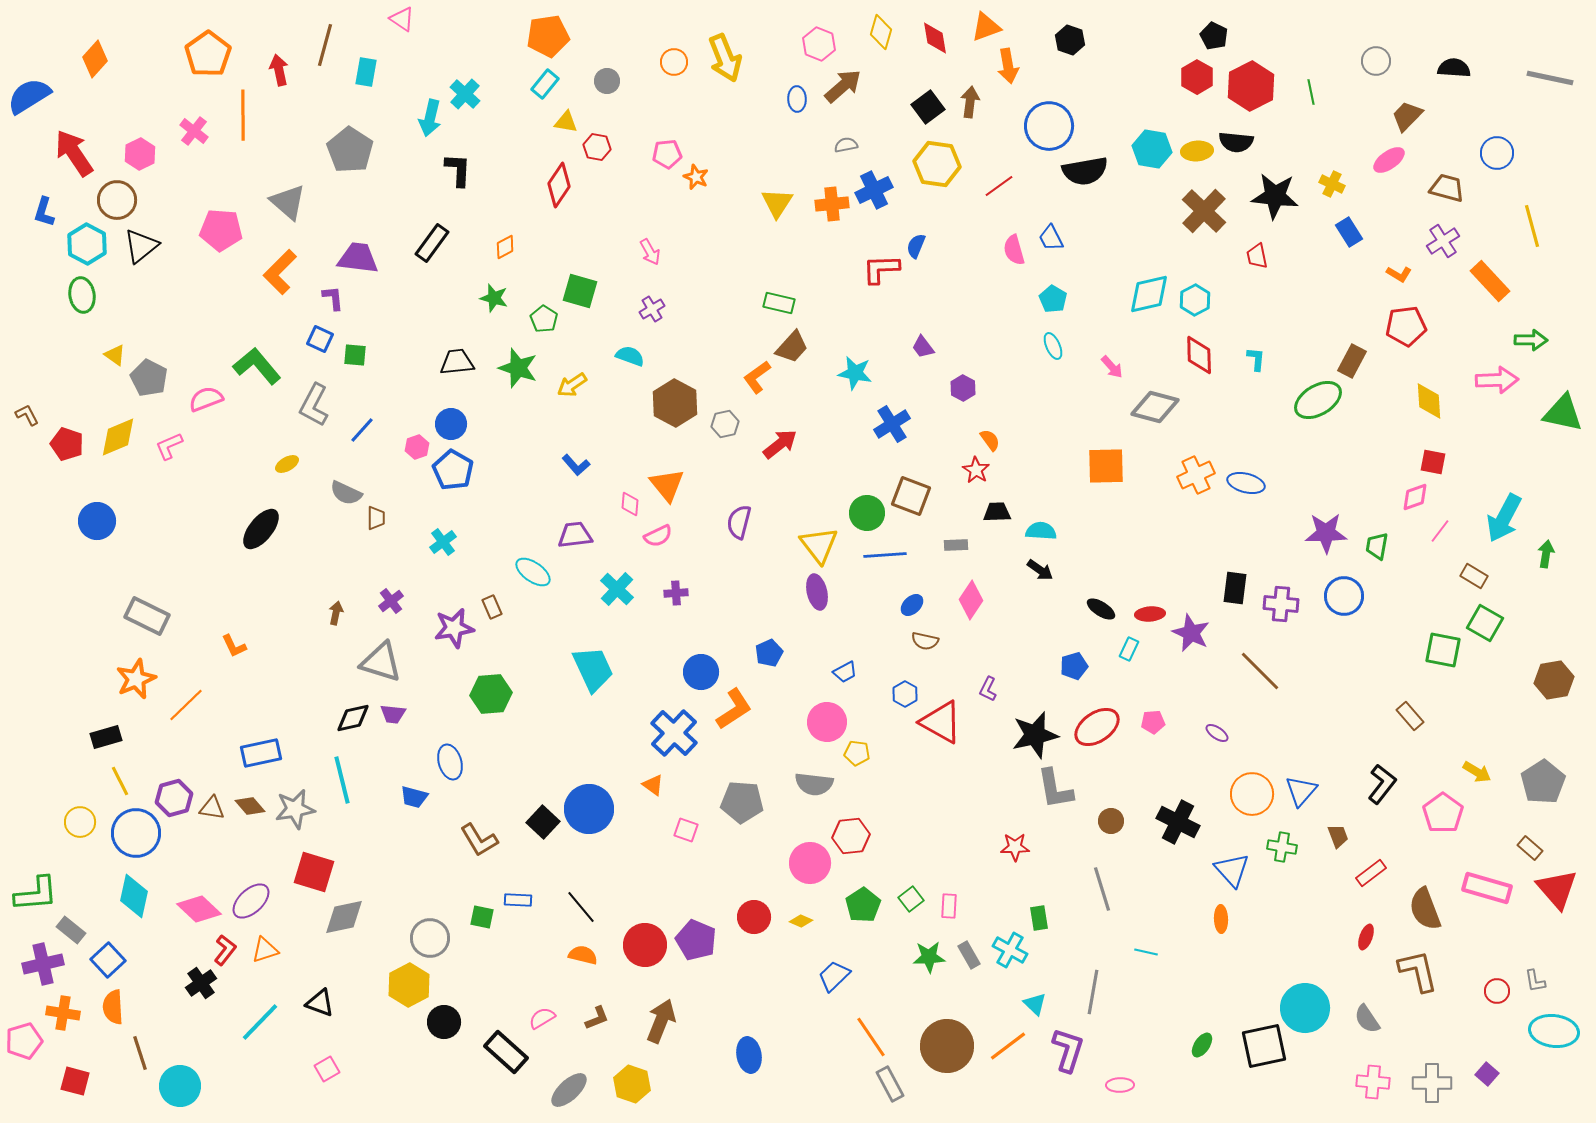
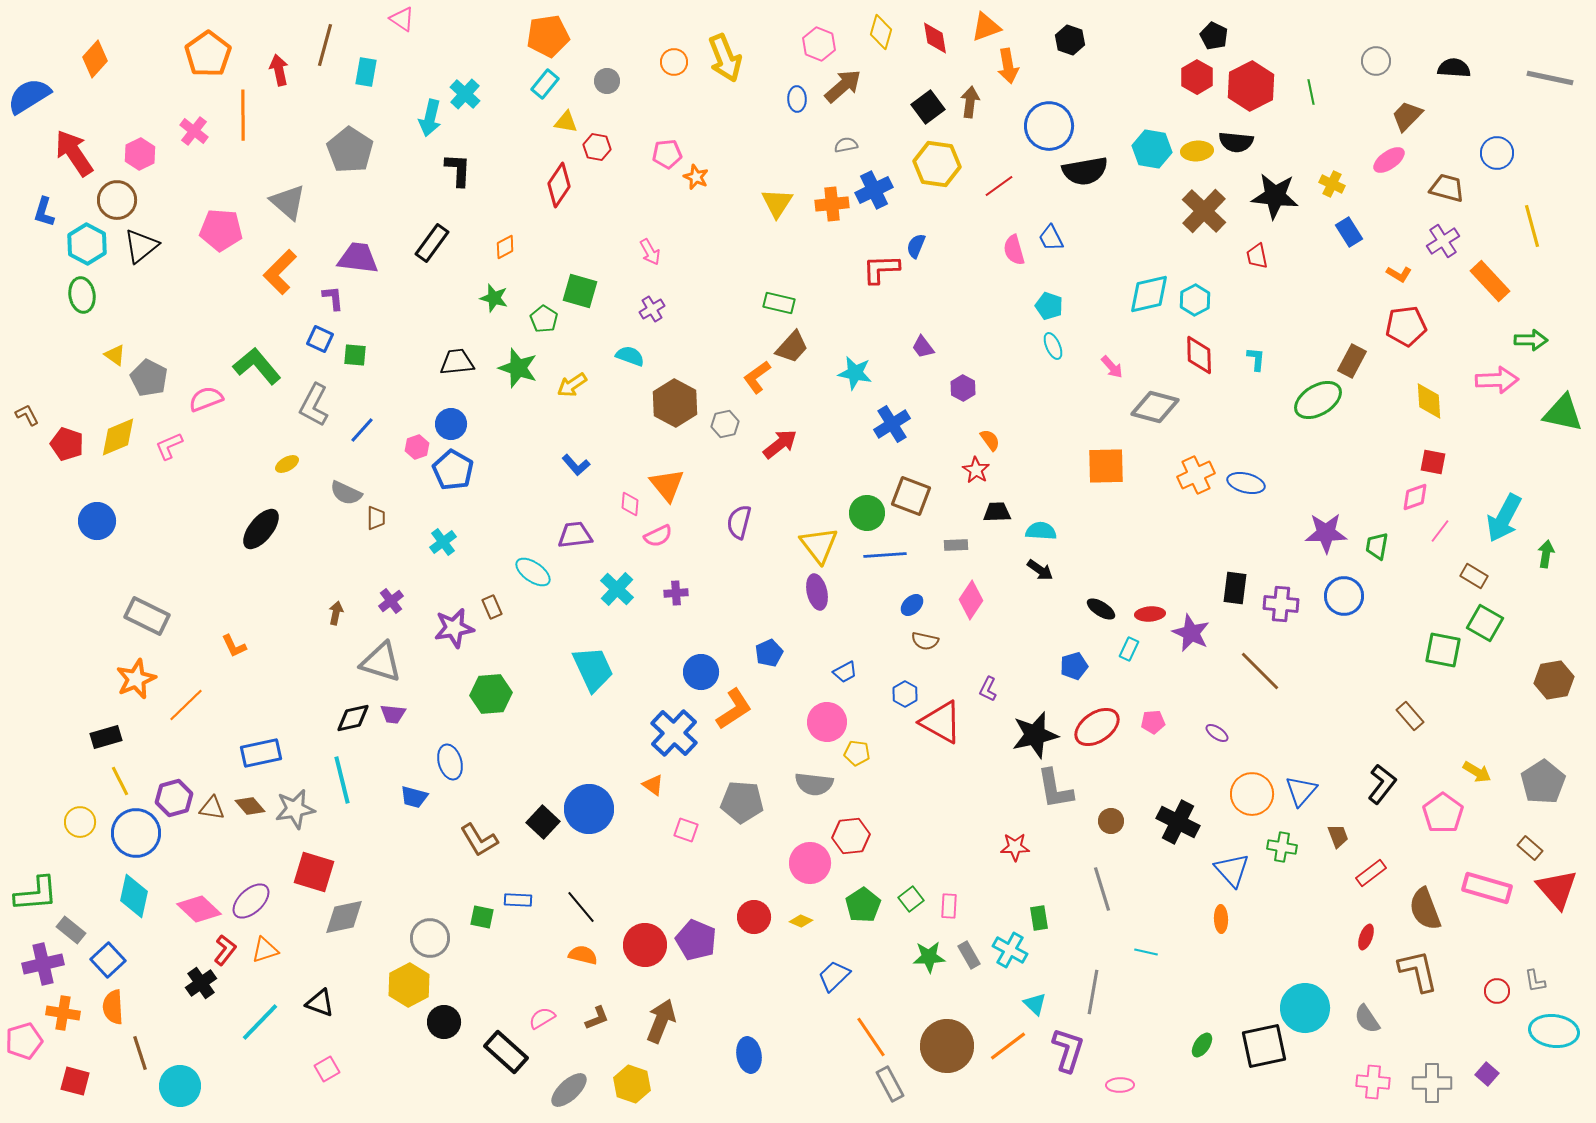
cyan pentagon at (1053, 299): moved 4 px left, 7 px down; rotated 12 degrees counterclockwise
